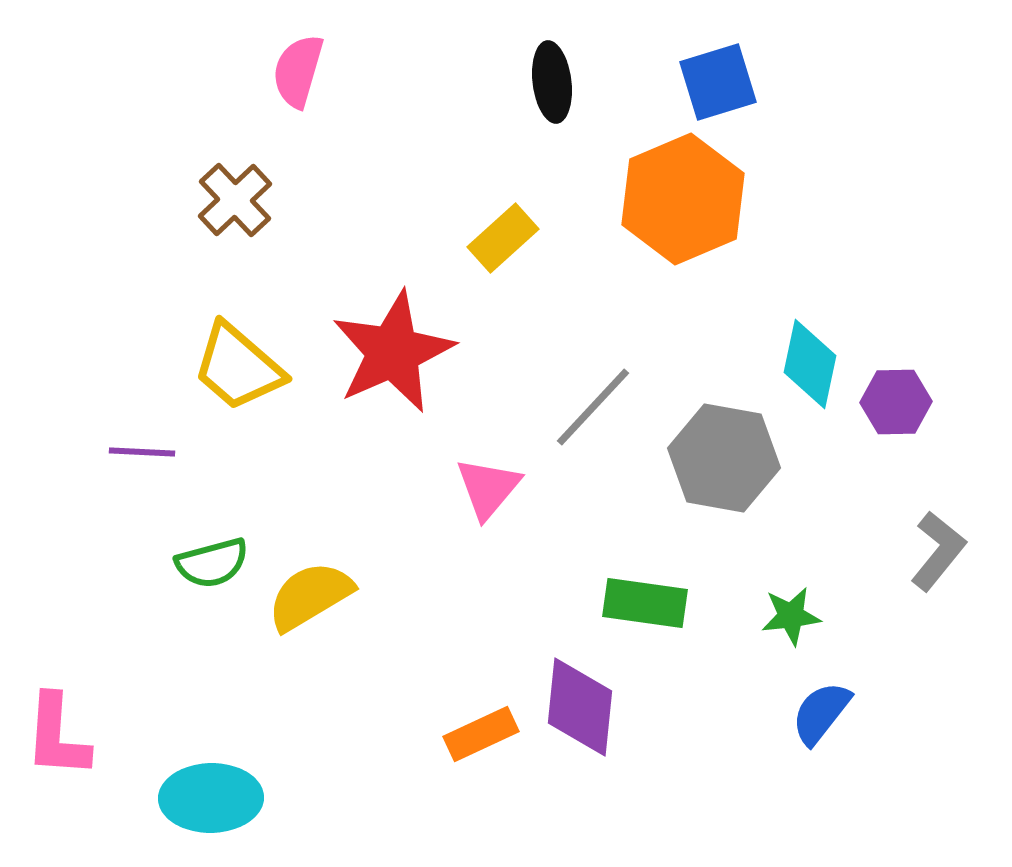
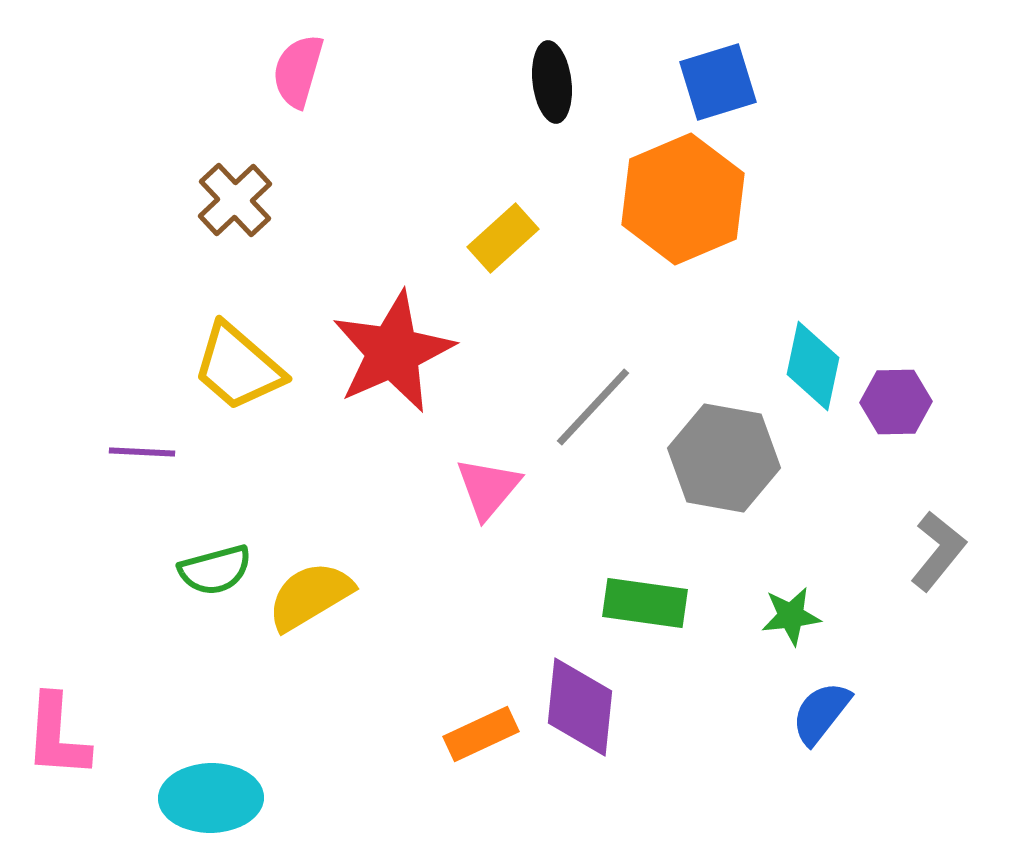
cyan diamond: moved 3 px right, 2 px down
green semicircle: moved 3 px right, 7 px down
